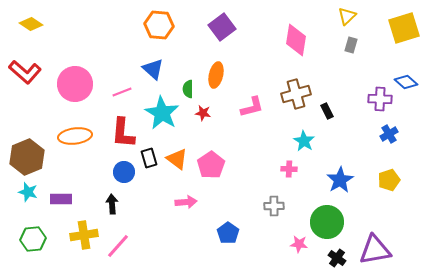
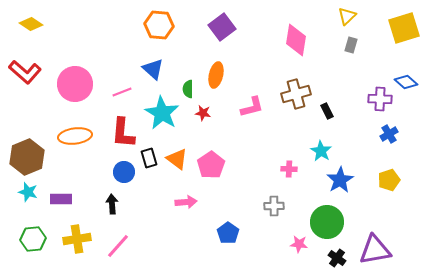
cyan star at (304, 141): moved 17 px right, 10 px down
yellow cross at (84, 235): moved 7 px left, 4 px down
